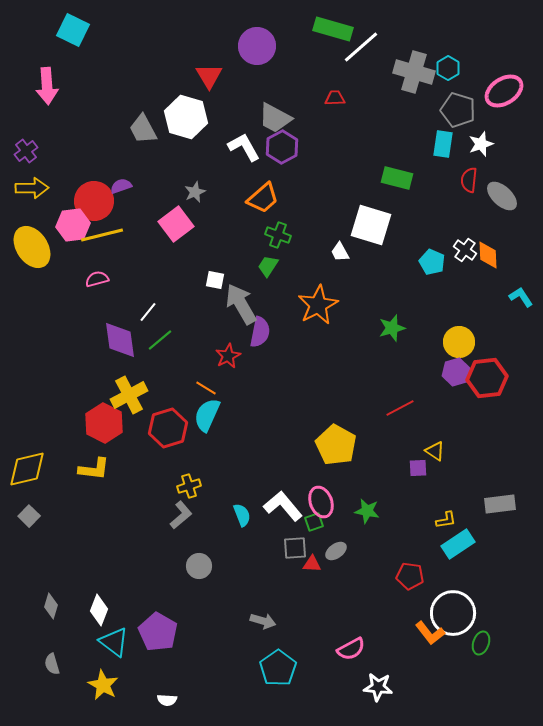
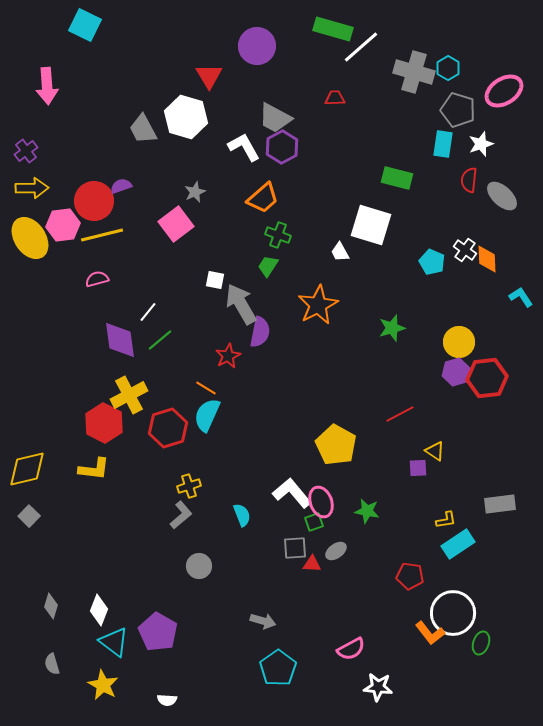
cyan square at (73, 30): moved 12 px right, 5 px up
pink hexagon at (73, 225): moved 10 px left
yellow ellipse at (32, 247): moved 2 px left, 9 px up
orange diamond at (488, 255): moved 1 px left, 4 px down
red line at (400, 408): moved 6 px down
white L-shape at (283, 506): moved 9 px right, 13 px up
